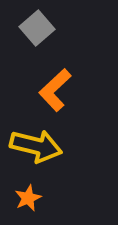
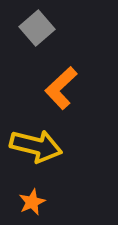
orange L-shape: moved 6 px right, 2 px up
orange star: moved 4 px right, 4 px down
